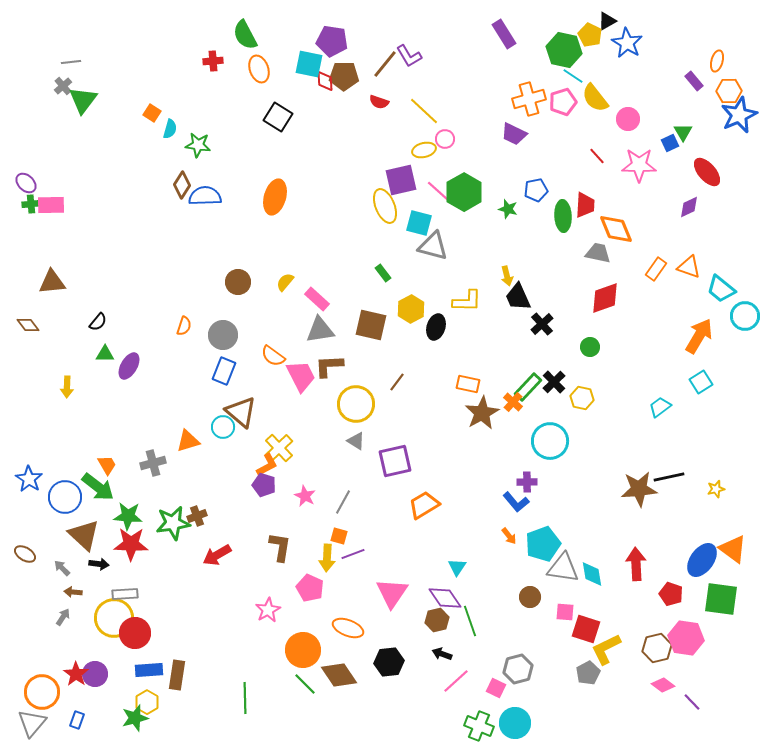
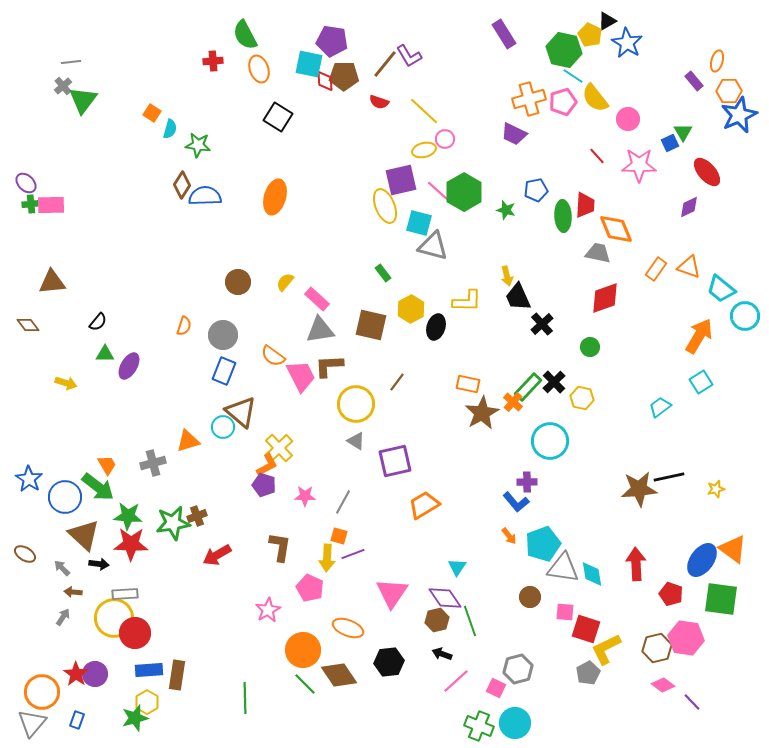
green star at (508, 209): moved 2 px left, 1 px down
yellow arrow at (67, 387): moved 1 px left, 4 px up; rotated 75 degrees counterclockwise
pink star at (305, 496): rotated 25 degrees counterclockwise
